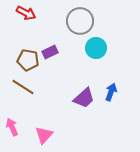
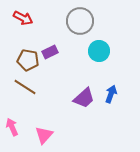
red arrow: moved 3 px left, 5 px down
cyan circle: moved 3 px right, 3 px down
brown line: moved 2 px right
blue arrow: moved 2 px down
